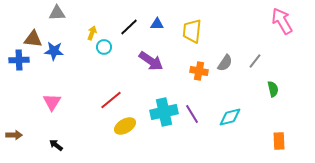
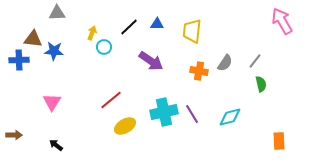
green semicircle: moved 12 px left, 5 px up
